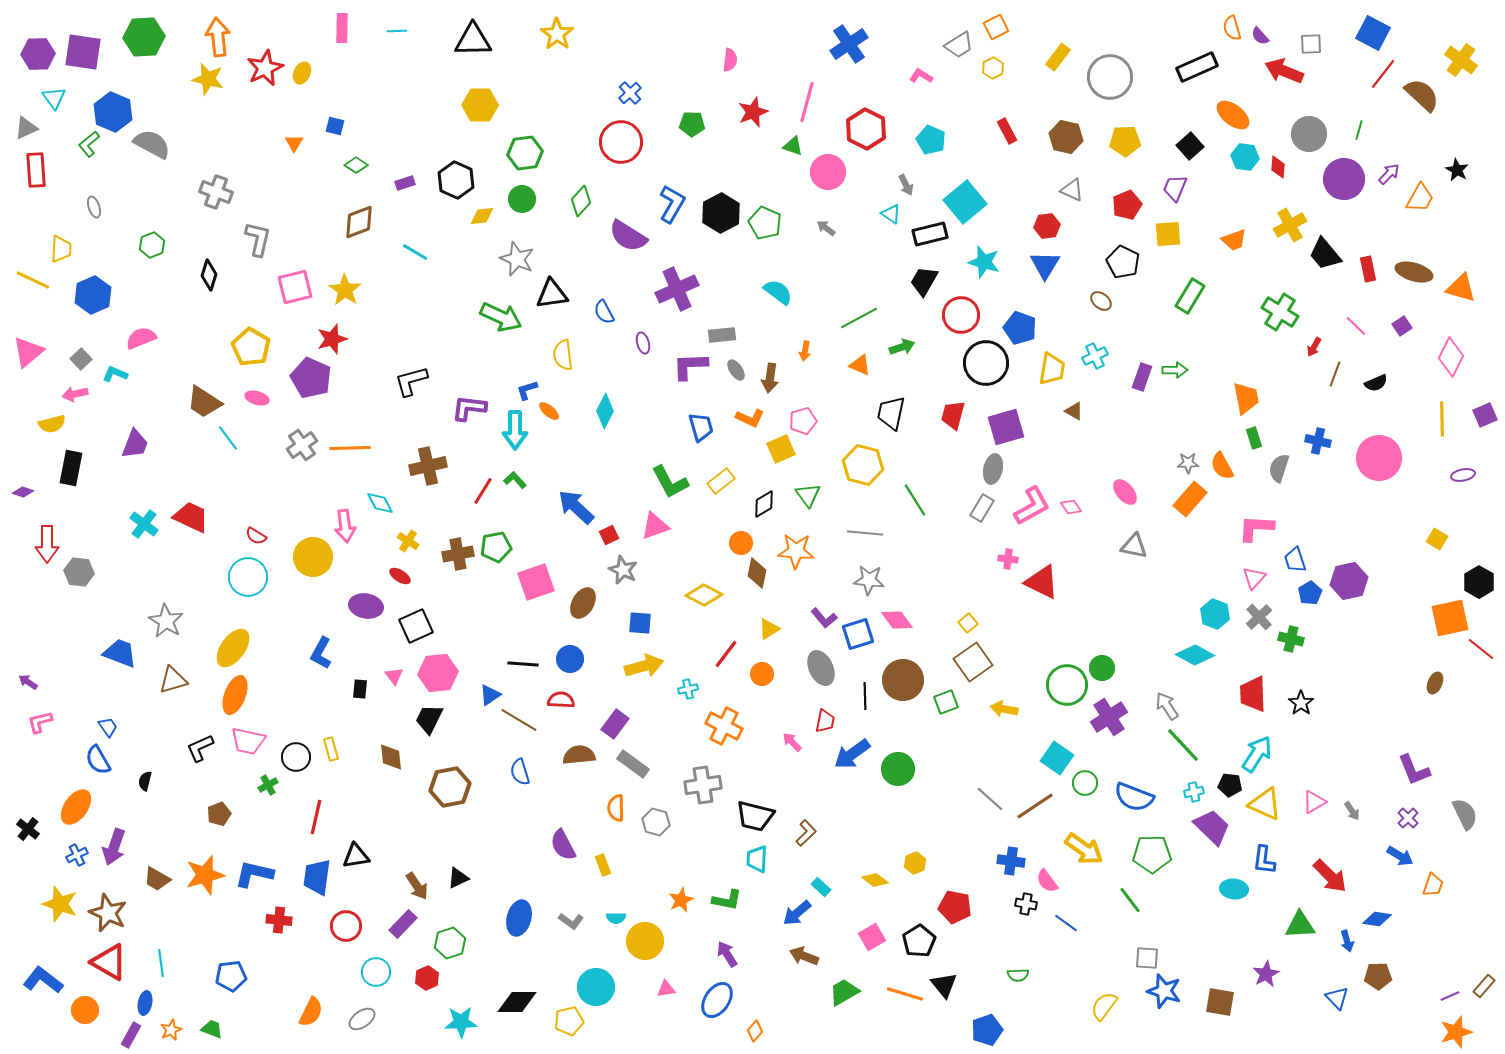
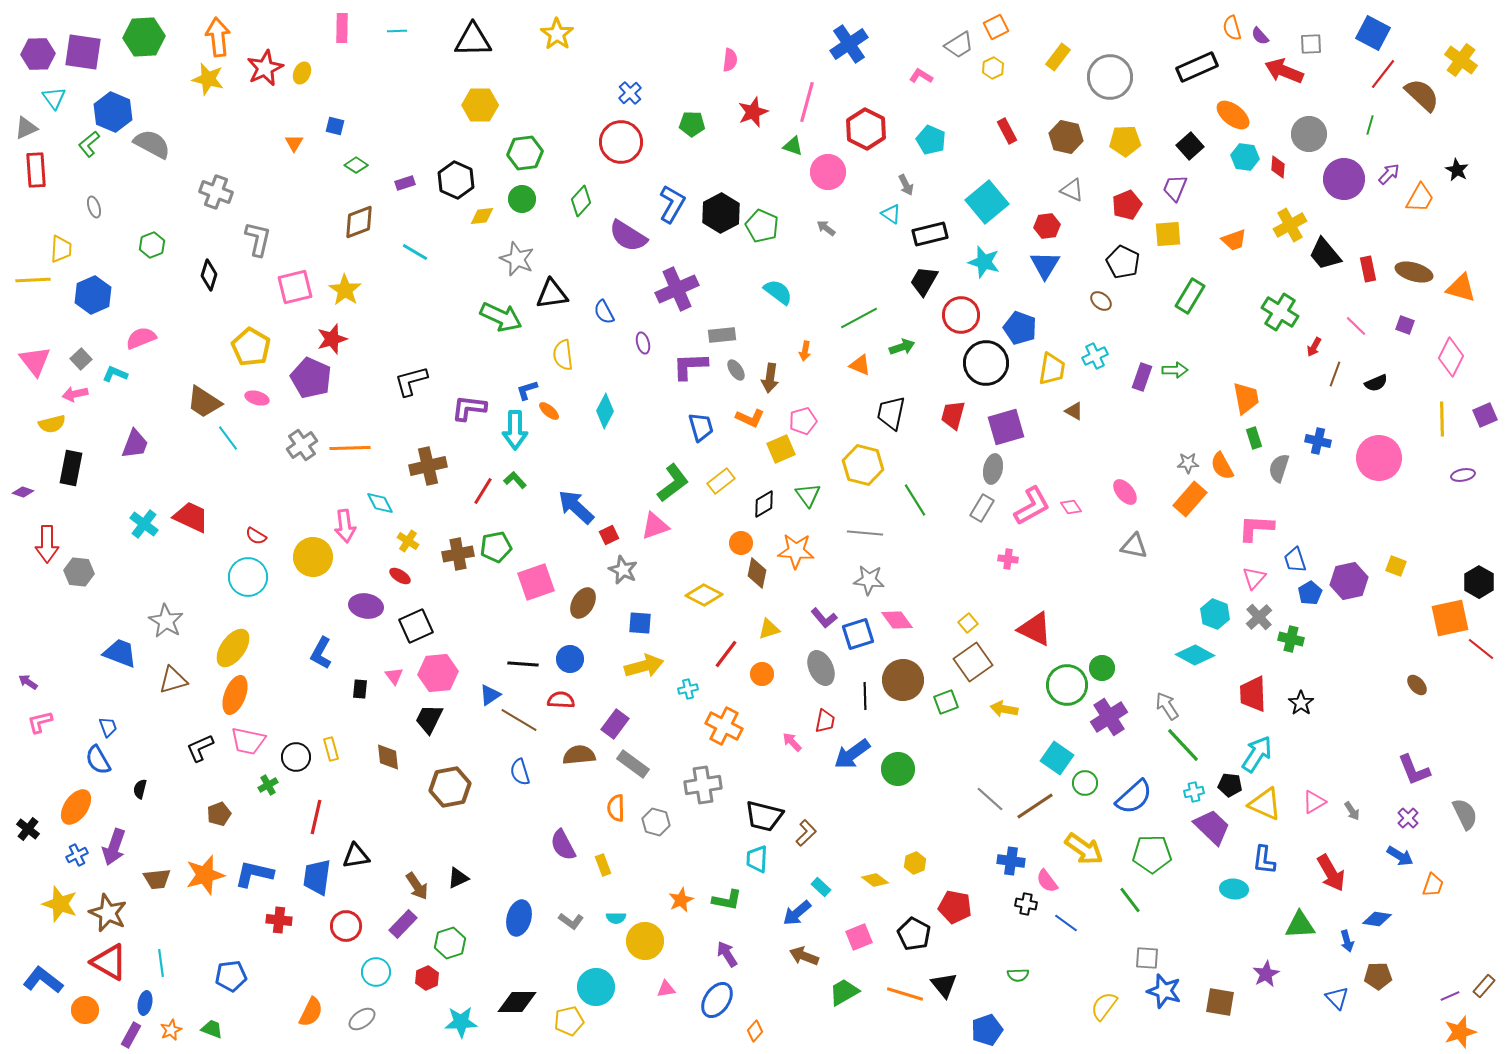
green line at (1359, 130): moved 11 px right, 5 px up
cyan square at (965, 202): moved 22 px right
green pentagon at (765, 223): moved 3 px left, 3 px down
yellow line at (33, 280): rotated 28 degrees counterclockwise
purple square at (1402, 326): moved 3 px right, 1 px up; rotated 36 degrees counterclockwise
pink triangle at (28, 352): moved 7 px right, 9 px down; rotated 28 degrees counterclockwise
green L-shape at (670, 482): moved 3 px right, 1 px down; rotated 99 degrees counterclockwise
yellow square at (1437, 539): moved 41 px left, 27 px down; rotated 10 degrees counterclockwise
red triangle at (1042, 582): moved 7 px left, 47 px down
yellow triangle at (769, 629): rotated 15 degrees clockwise
brown ellipse at (1435, 683): moved 18 px left, 2 px down; rotated 65 degrees counterclockwise
blue trapezoid at (108, 727): rotated 15 degrees clockwise
brown diamond at (391, 757): moved 3 px left
black semicircle at (145, 781): moved 5 px left, 8 px down
blue semicircle at (1134, 797): rotated 63 degrees counterclockwise
black trapezoid at (755, 816): moved 9 px right
red arrow at (1330, 876): moved 1 px right, 3 px up; rotated 15 degrees clockwise
brown trapezoid at (157, 879): rotated 36 degrees counterclockwise
pink square at (872, 937): moved 13 px left; rotated 8 degrees clockwise
black pentagon at (919, 941): moved 5 px left, 7 px up; rotated 12 degrees counterclockwise
orange star at (1456, 1032): moved 4 px right
